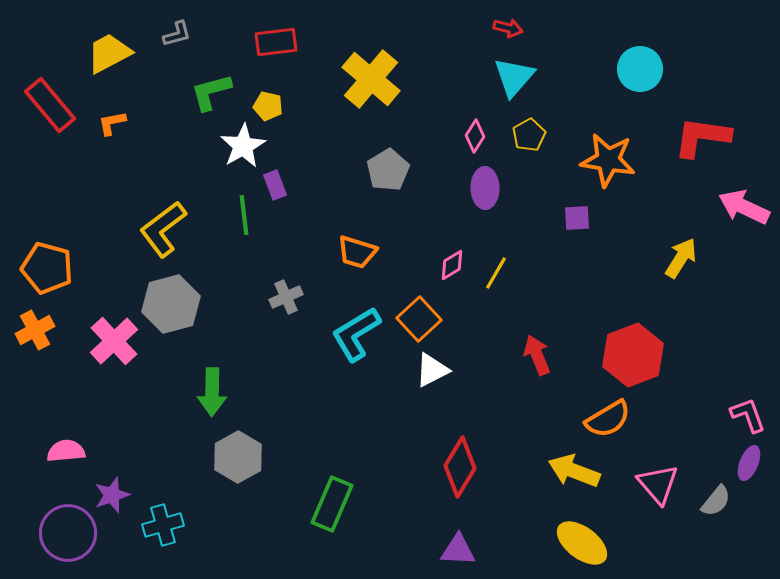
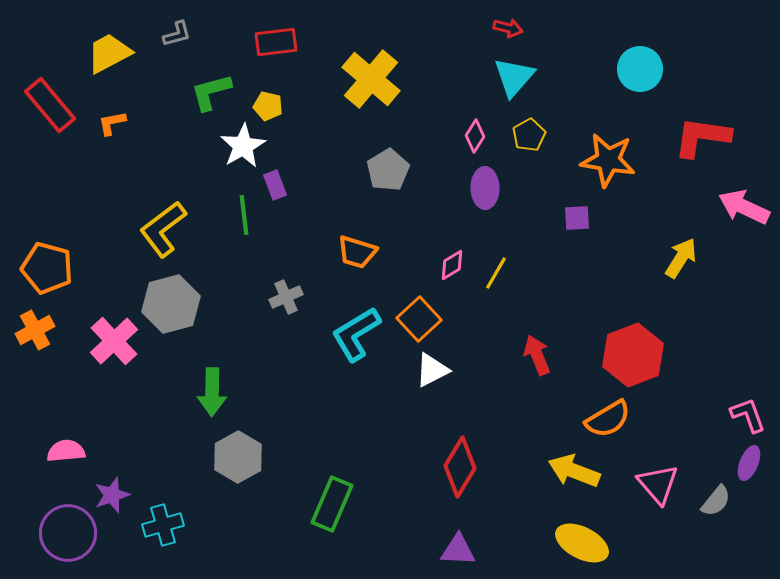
yellow ellipse at (582, 543): rotated 10 degrees counterclockwise
